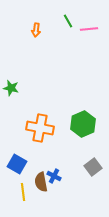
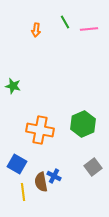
green line: moved 3 px left, 1 px down
green star: moved 2 px right, 2 px up
orange cross: moved 2 px down
